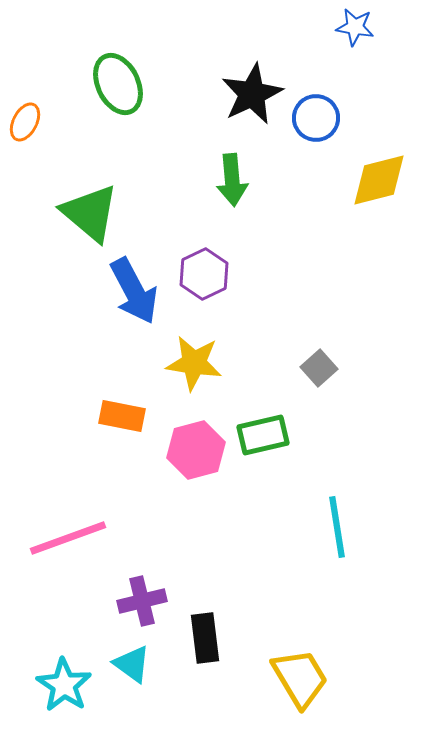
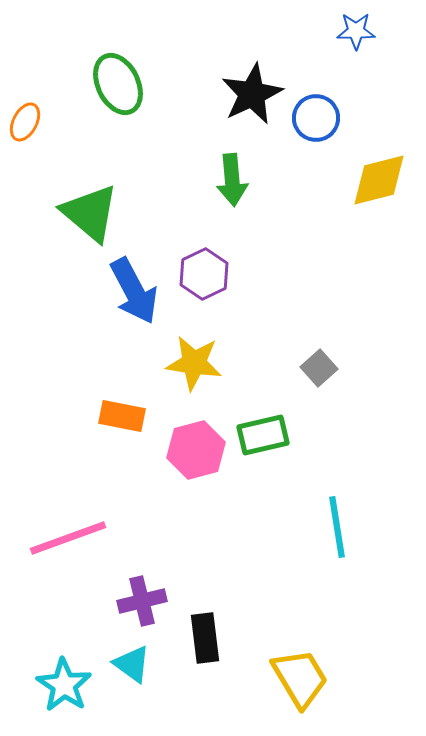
blue star: moved 1 px right, 4 px down; rotated 9 degrees counterclockwise
